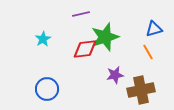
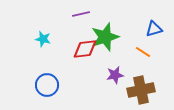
cyan star: rotated 28 degrees counterclockwise
orange line: moved 5 px left; rotated 28 degrees counterclockwise
blue circle: moved 4 px up
